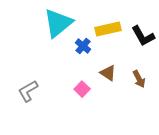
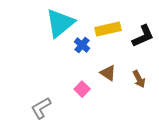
cyan triangle: moved 2 px right
black L-shape: rotated 85 degrees counterclockwise
blue cross: moved 1 px left, 1 px up
gray L-shape: moved 13 px right, 17 px down
